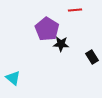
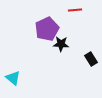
purple pentagon: rotated 15 degrees clockwise
black rectangle: moved 1 px left, 2 px down
